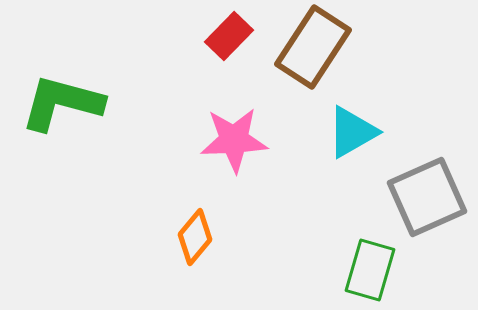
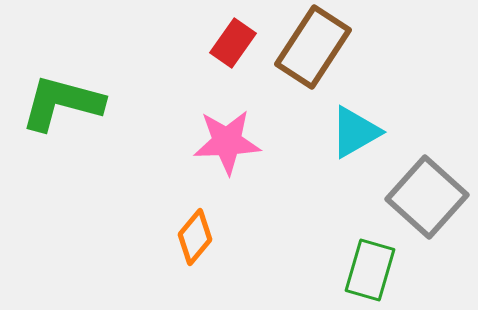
red rectangle: moved 4 px right, 7 px down; rotated 9 degrees counterclockwise
cyan triangle: moved 3 px right
pink star: moved 7 px left, 2 px down
gray square: rotated 24 degrees counterclockwise
